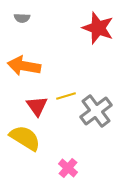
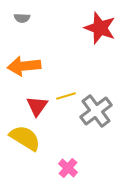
red star: moved 2 px right
orange arrow: rotated 16 degrees counterclockwise
red triangle: rotated 10 degrees clockwise
